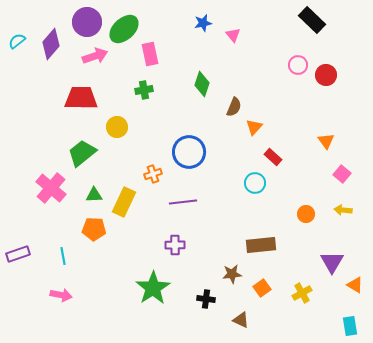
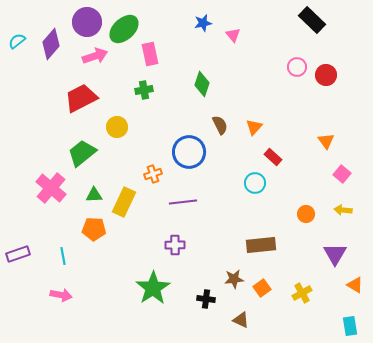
pink circle at (298, 65): moved 1 px left, 2 px down
red trapezoid at (81, 98): rotated 28 degrees counterclockwise
brown semicircle at (234, 107): moved 14 px left, 18 px down; rotated 48 degrees counterclockwise
purple triangle at (332, 262): moved 3 px right, 8 px up
brown star at (232, 274): moved 2 px right, 5 px down
